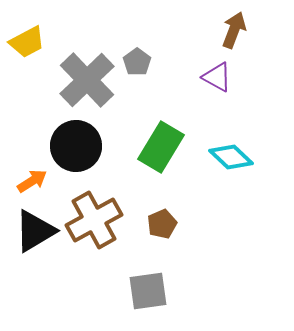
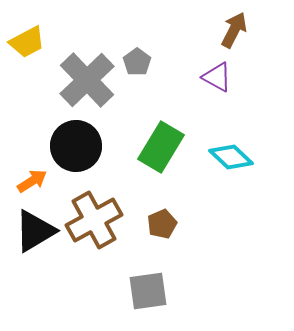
brown arrow: rotated 6 degrees clockwise
